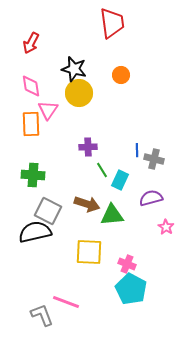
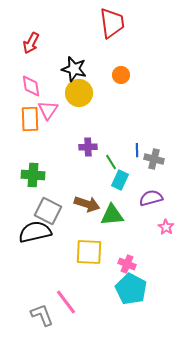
orange rectangle: moved 1 px left, 5 px up
green line: moved 9 px right, 8 px up
pink line: rotated 32 degrees clockwise
